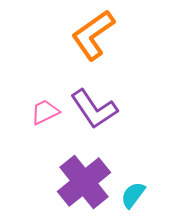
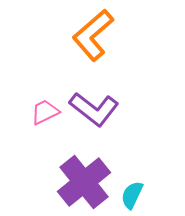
orange L-shape: rotated 6 degrees counterclockwise
purple L-shape: rotated 18 degrees counterclockwise
cyan semicircle: moved 1 px left; rotated 12 degrees counterclockwise
